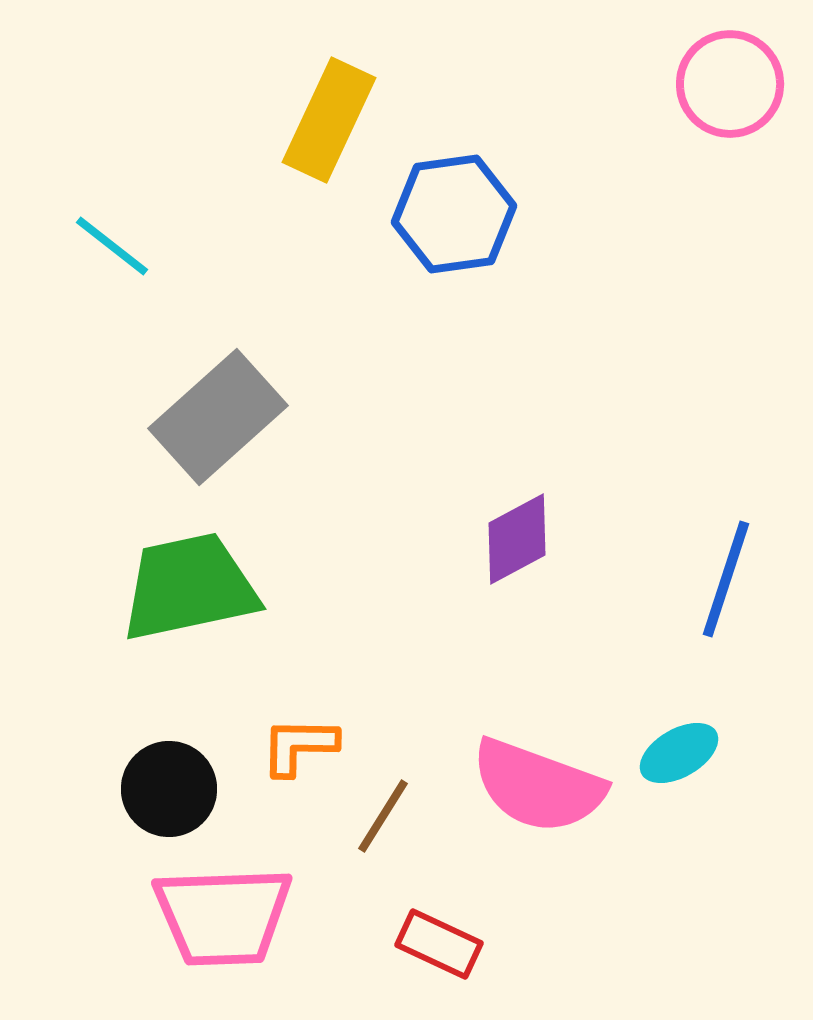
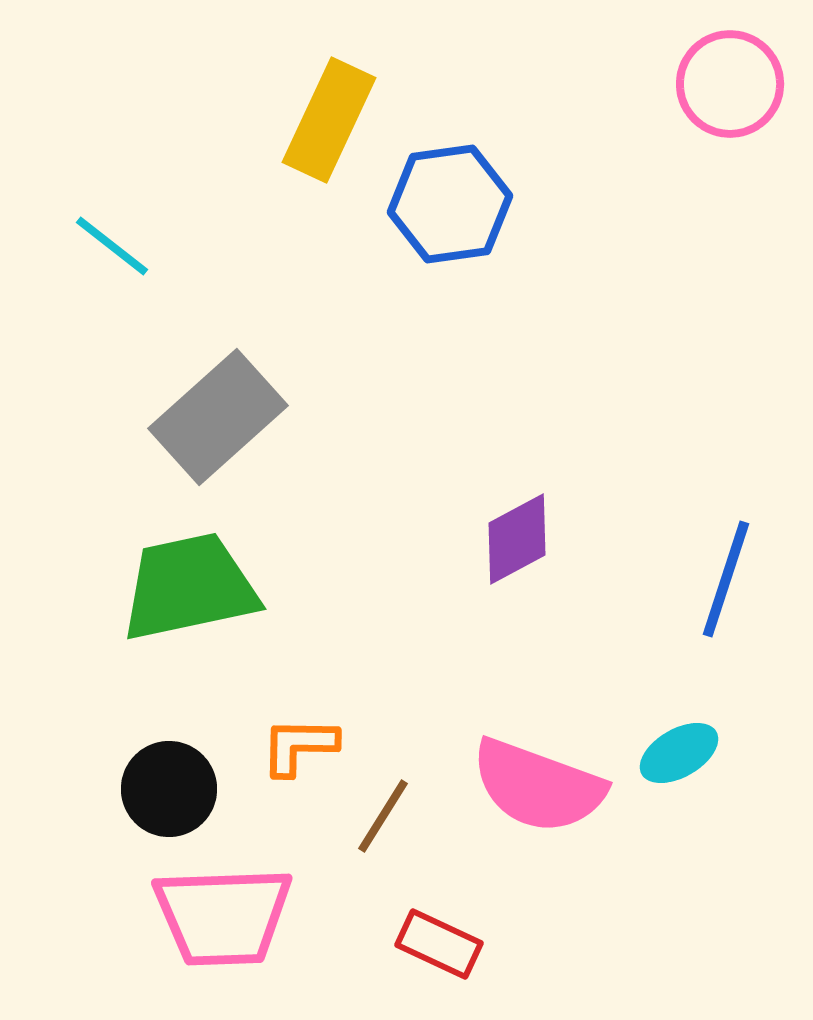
blue hexagon: moved 4 px left, 10 px up
